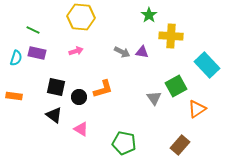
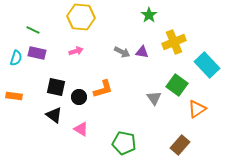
yellow cross: moved 3 px right, 6 px down; rotated 25 degrees counterclockwise
green square: moved 1 px right, 1 px up; rotated 25 degrees counterclockwise
